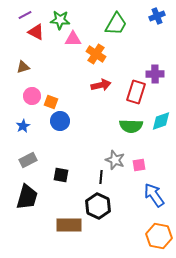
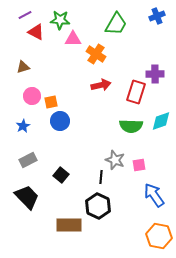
orange square: rotated 32 degrees counterclockwise
black square: rotated 28 degrees clockwise
black trapezoid: rotated 60 degrees counterclockwise
